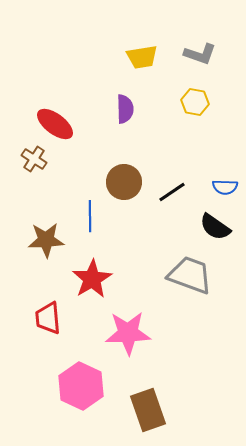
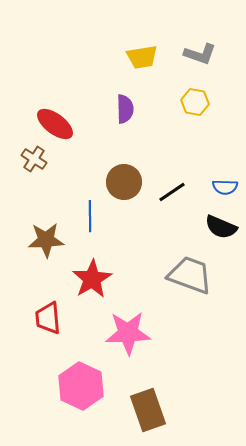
black semicircle: moved 6 px right; rotated 12 degrees counterclockwise
